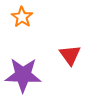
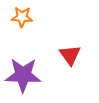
orange star: rotated 30 degrees counterclockwise
